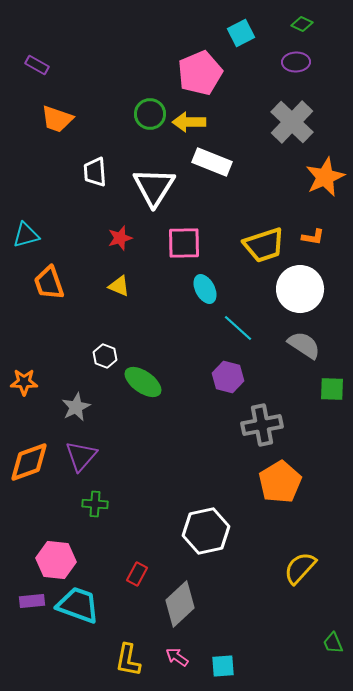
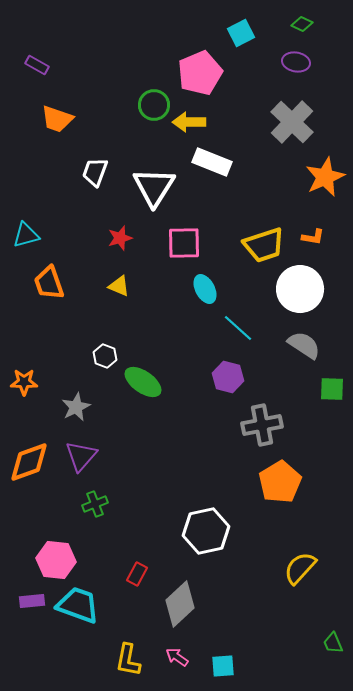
purple ellipse at (296, 62): rotated 12 degrees clockwise
green circle at (150, 114): moved 4 px right, 9 px up
white trapezoid at (95, 172): rotated 24 degrees clockwise
green cross at (95, 504): rotated 25 degrees counterclockwise
